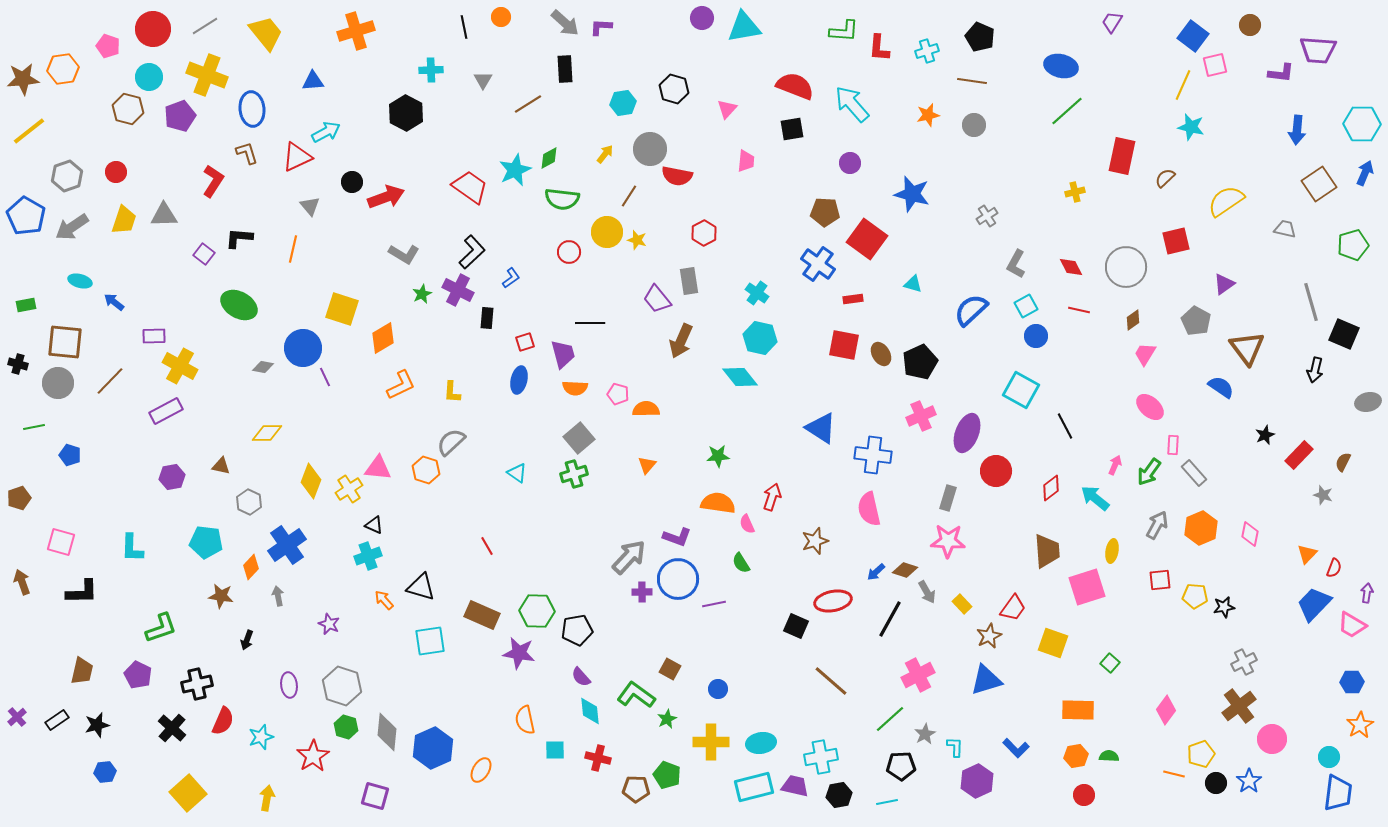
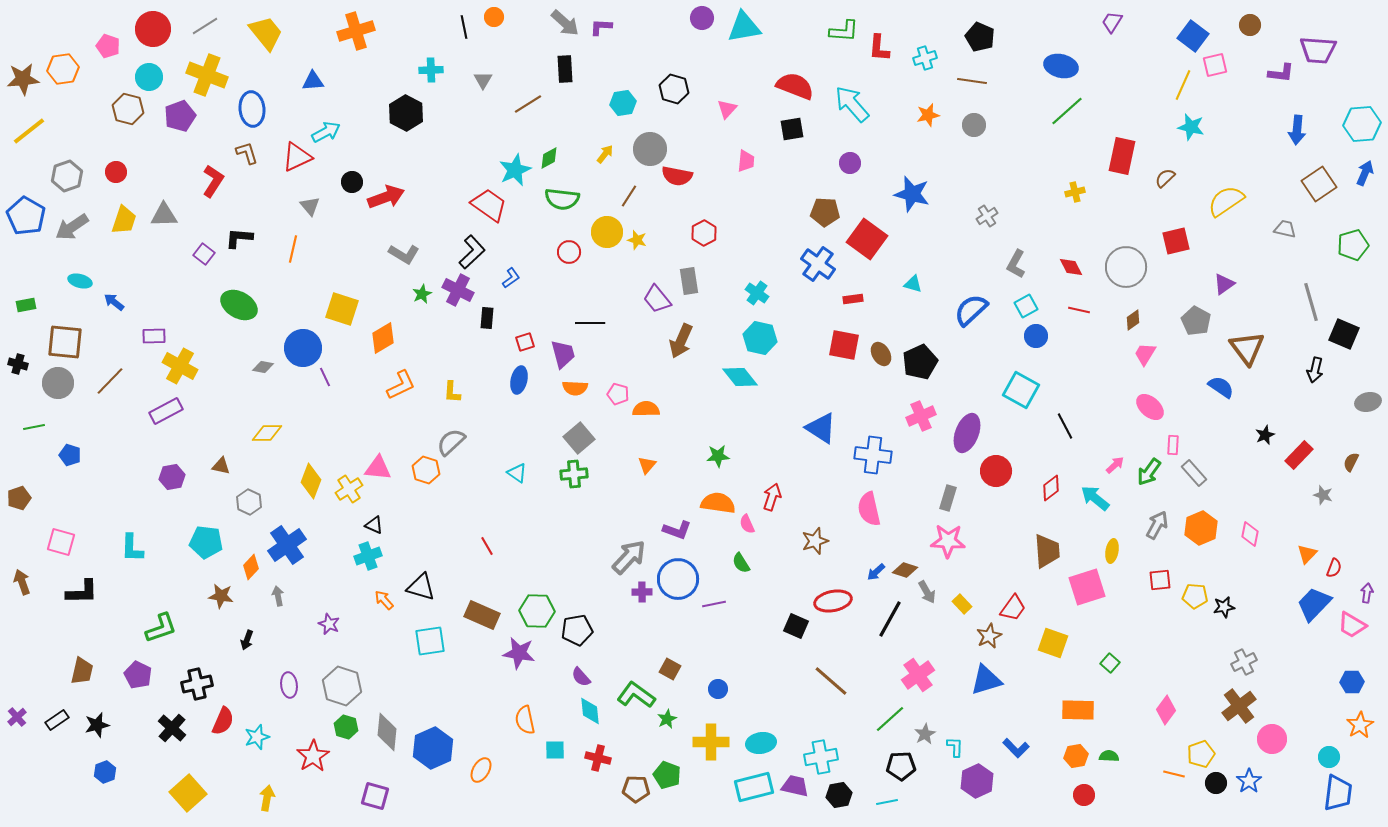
orange circle at (501, 17): moved 7 px left
cyan cross at (927, 51): moved 2 px left, 7 px down
cyan hexagon at (1362, 124): rotated 6 degrees counterclockwise
red trapezoid at (470, 187): moved 19 px right, 18 px down
brown semicircle at (1343, 462): moved 8 px right
pink arrow at (1115, 465): rotated 24 degrees clockwise
green cross at (574, 474): rotated 12 degrees clockwise
purple L-shape at (677, 537): moved 7 px up
pink cross at (918, 675): rotated 8 degrees counterclockwise
cyan star at (261, 737): moved 4 px left
blue hexagon at (105, 772): rotated 15 degrees counterclockwise
